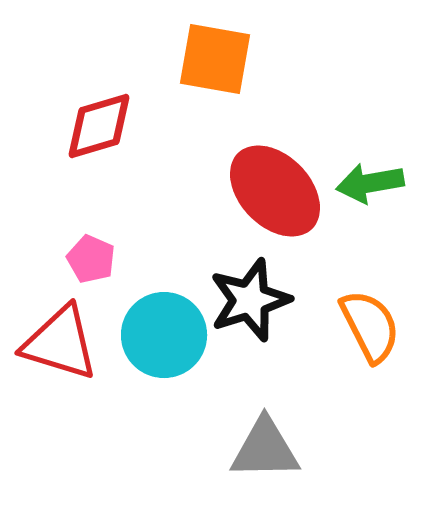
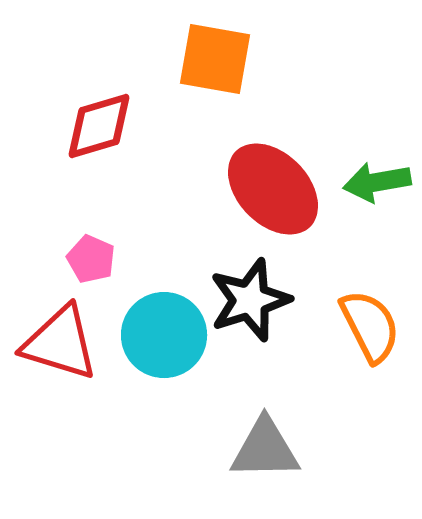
green arrow: moved 7 px right, 1 px up
red ellipse: moved 2 px left, 2 px up
